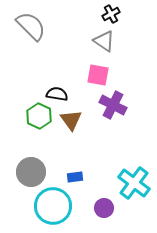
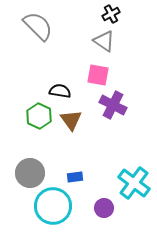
gray semicircle: moved 7 px right
black semicircle: moved 3 px right, 3 px up
gray circle: moved 1 px left, 1 px down
